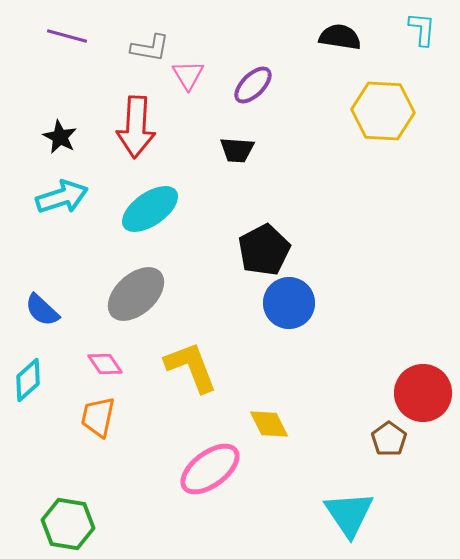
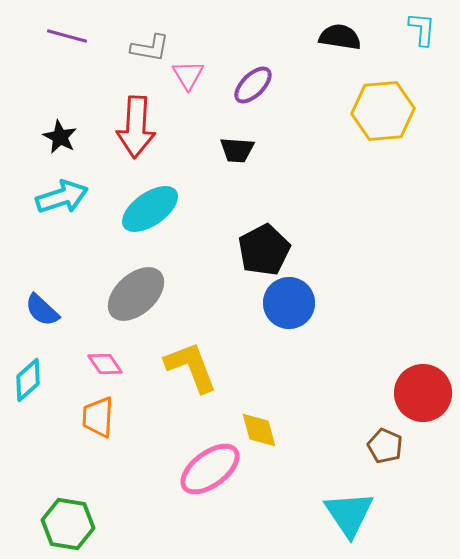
yellow hexagon: rotated 8 degrees counterclockwise
orange trapezoid: rotated 9 degrees counterclockwise
yellow diamond: moved 10 px left, 6 px down; rotated 12 degrees clockwise
brown pentagon: moved 4 px left, 7 px down; rotated 12 degrees counterclockwise
